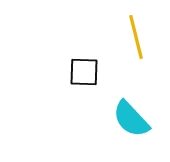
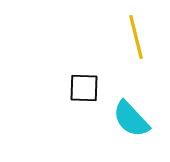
black square: moved 16 px down
